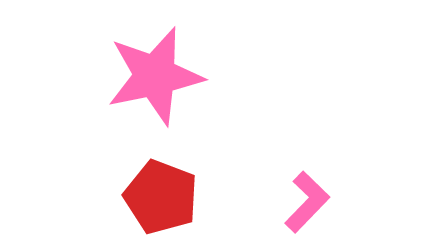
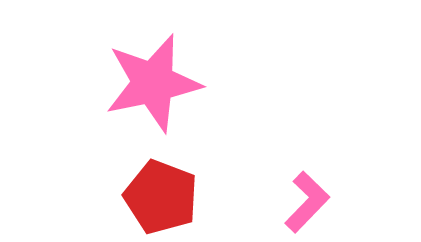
pink star: moved 2 px left, 7 px down
